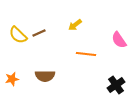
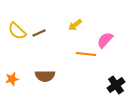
yellow semicircle: moved 1 px left, 4 px up
pink semicircle: moved 14 px left; rotated 78 degrees clockwise
